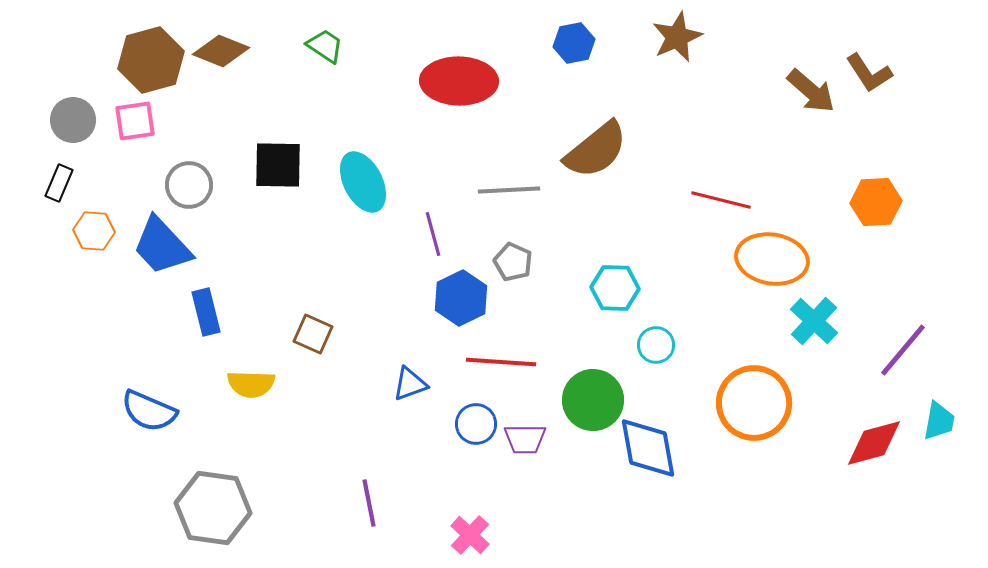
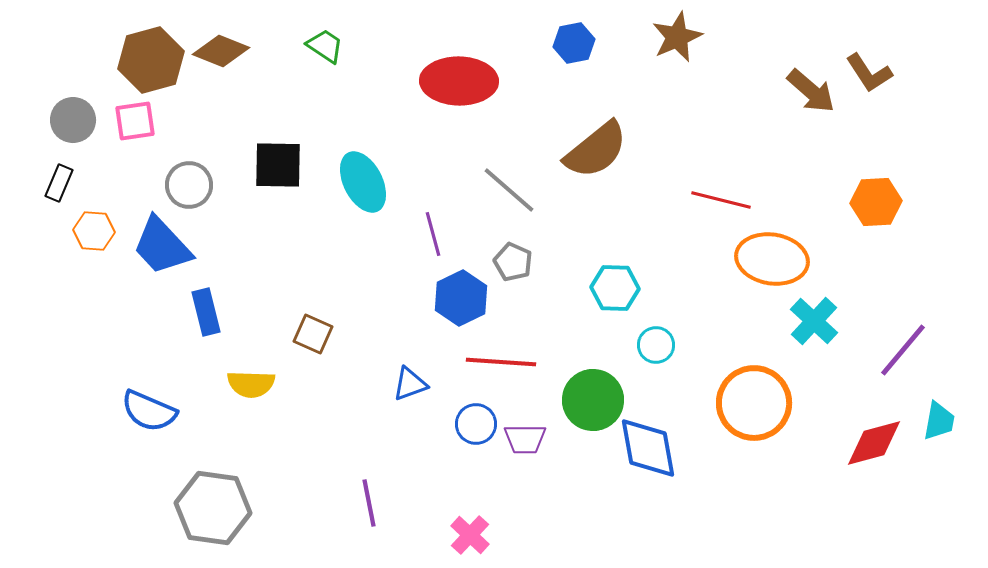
gray line at (509, 190): rotated 44 degrees clockwise
